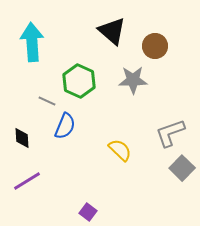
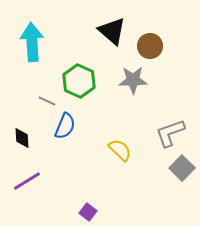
brown circle: moved 5 px left
